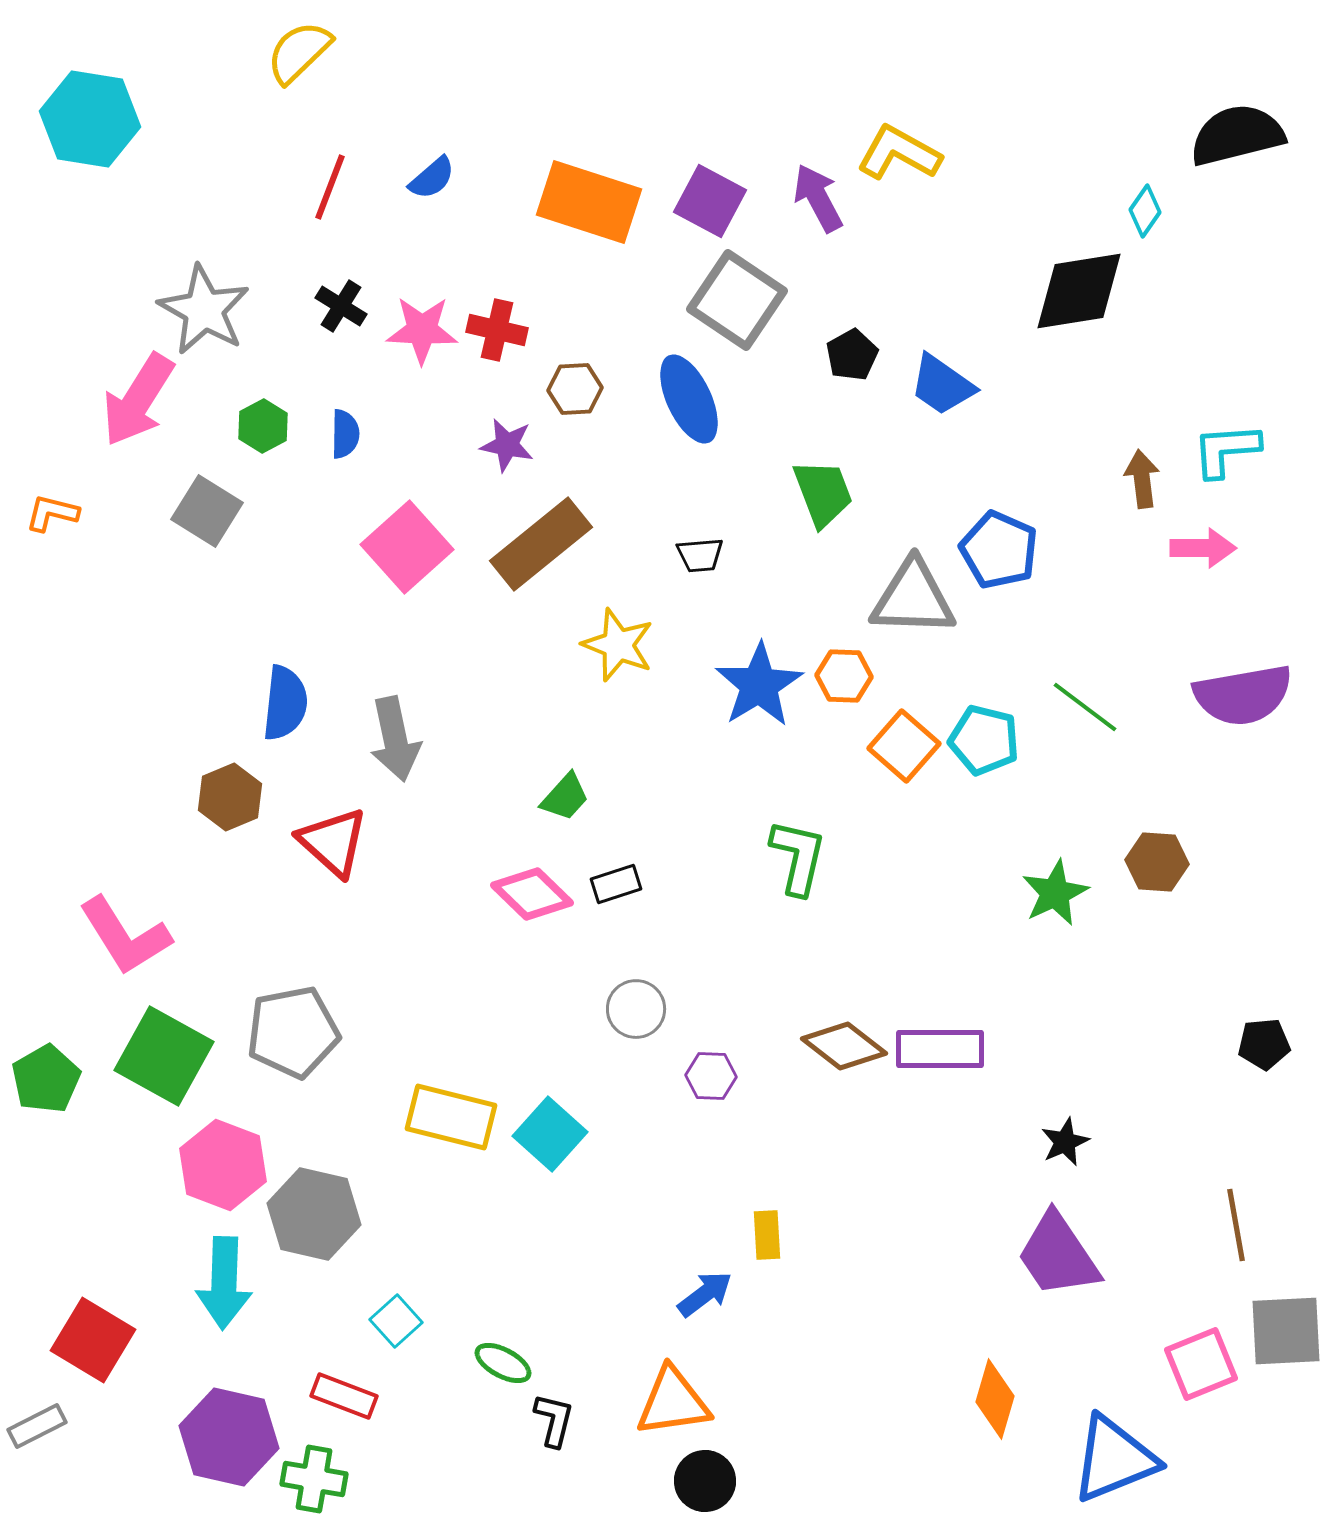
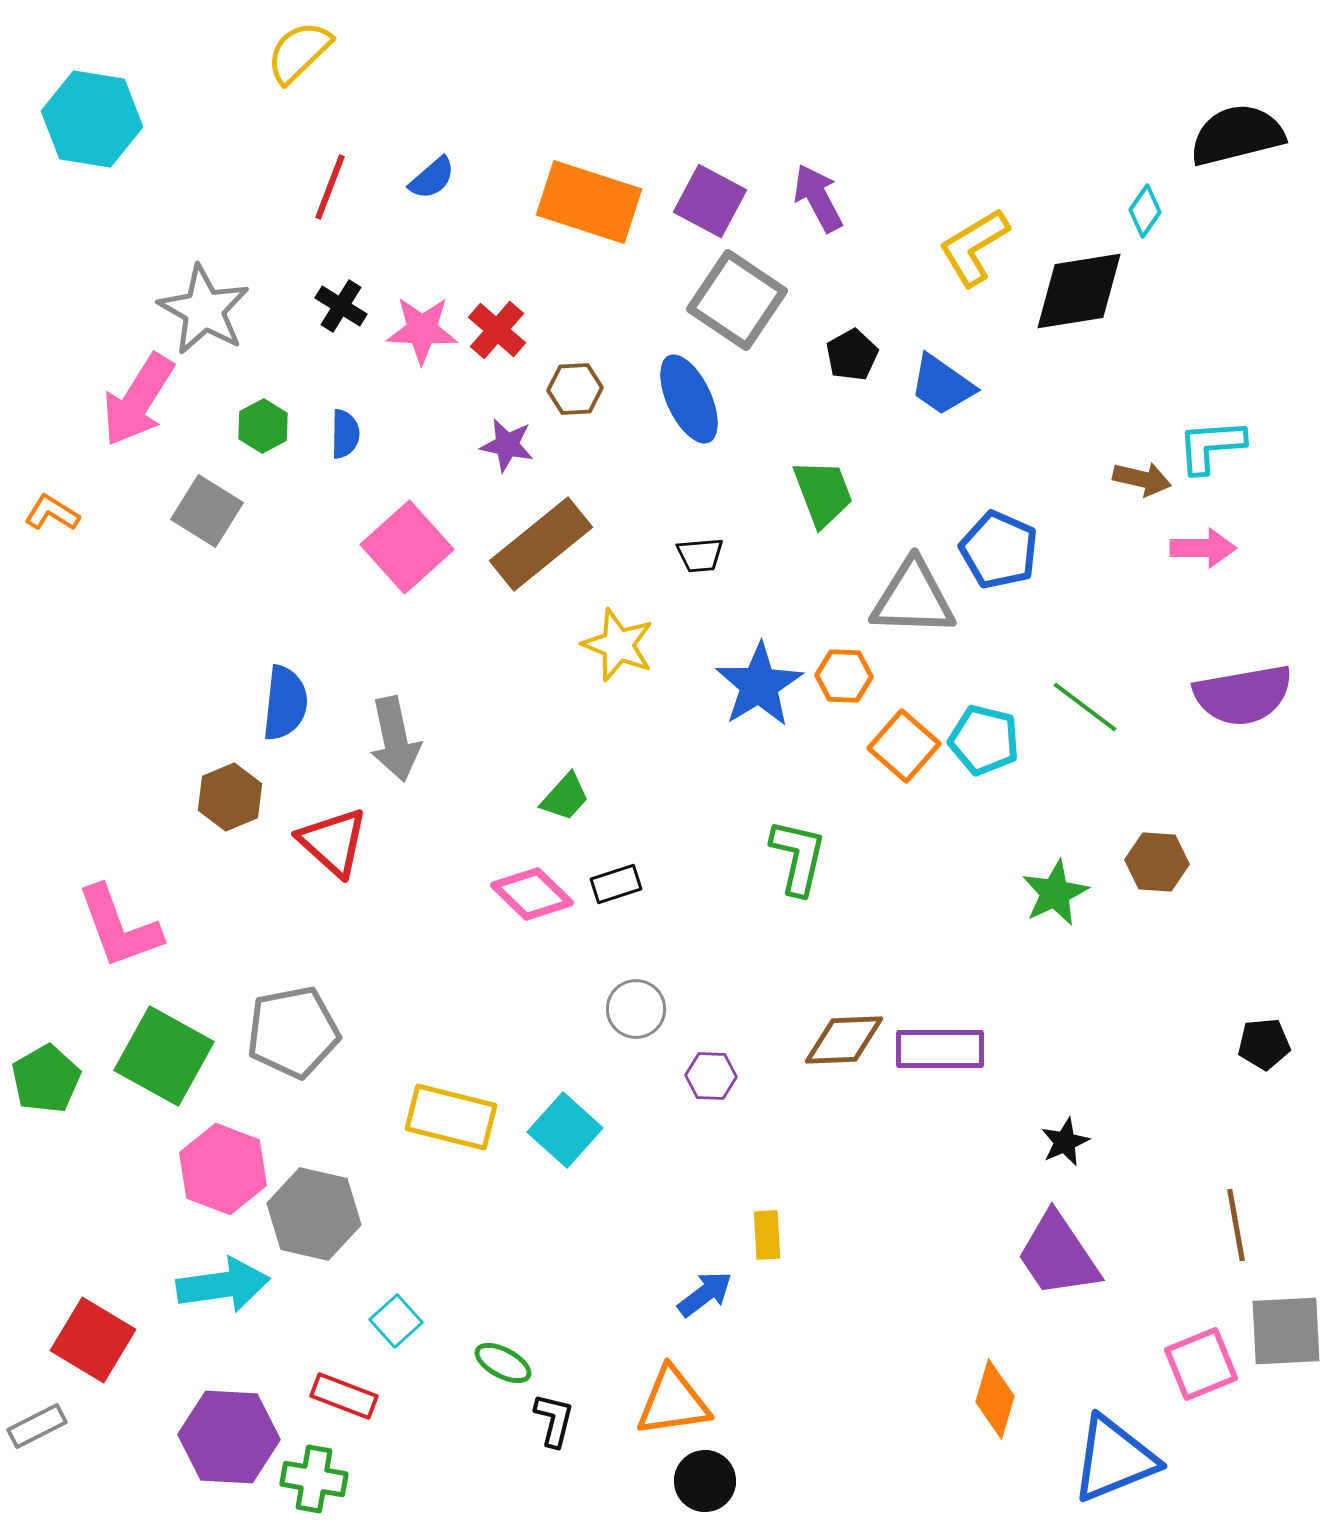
cyan hexagon at (90, 119): moved 2 px right
yellow L-shape at (899, 153): moved 75 px right, 94 px down; rotated 60 degrees counterclockwise
red cross at (497, 330): rotated 28 degrees clockwise
cyan L-shape at (1226, 450): moved 15 px left, 4 px up
brown arrow at (1142, 479): rotated 110 degrees clockwise
orange L-shape at (52, 513): rotated 18 degrees clockwise
pink L-shape at (125, 936): moved 6 px left, 9 px up; rotated 12 degrees clockwise
brown diamond at (844, 1046): moved 6 px up; rotated 40 degrees counterclockwise
cyan square at (550, 1134): moved 15 px right, 4 px up
pink hexagon at (223, 1165): moved 4 px down
cyan arrow at (224, 1283): moved 1 px left, 2 px down; rotated 100 degrees counterclockwise
purple hexagon at (229, 1437): rotated 10 degrees counterclockwise
